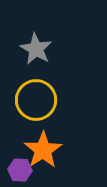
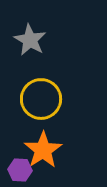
gray star: moved 6 px left, 9 px up
yellow circle: moved 5 px right, 1 px up
